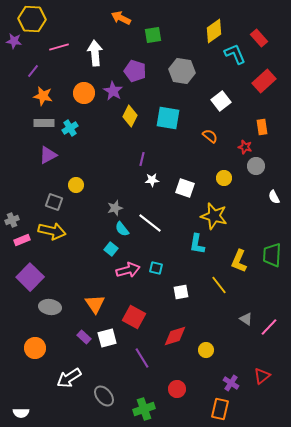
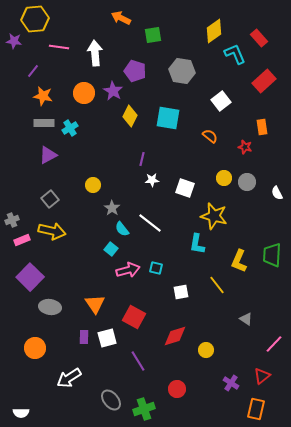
yellow hexagon at (32, 19): moved 3 px right; rotated 8 degrees counterclockwise
pink line at (59, 47): rotated 24 degrees clockwise
gray circle at (256, 166): moved 9 px left, 16 px down
yellow circle at (76, 185): moved 17 px right
white semicircle at (274, 197): moved 3 px right, 4 px up
gray square at (54, 202): moved 4 px left, 3 px up; rotated 30 degrees clockwise
gray star at (115, 208): moved 3 px left; rotated 21 degrees counterclockwise
yellow line at (219, 285): moved 2 px left
pink line at (269, 327): moved 5 px right, 17 px down
purple rectangle at (84, 337): rotated 48 degrees clockwise
purple line at (142, 358): moved 4 px left, 3 px down
gray ellipse at (104, 396): moved 7 px right, 4 px down
orange rectangle at (220, 409): moved 36 px right
